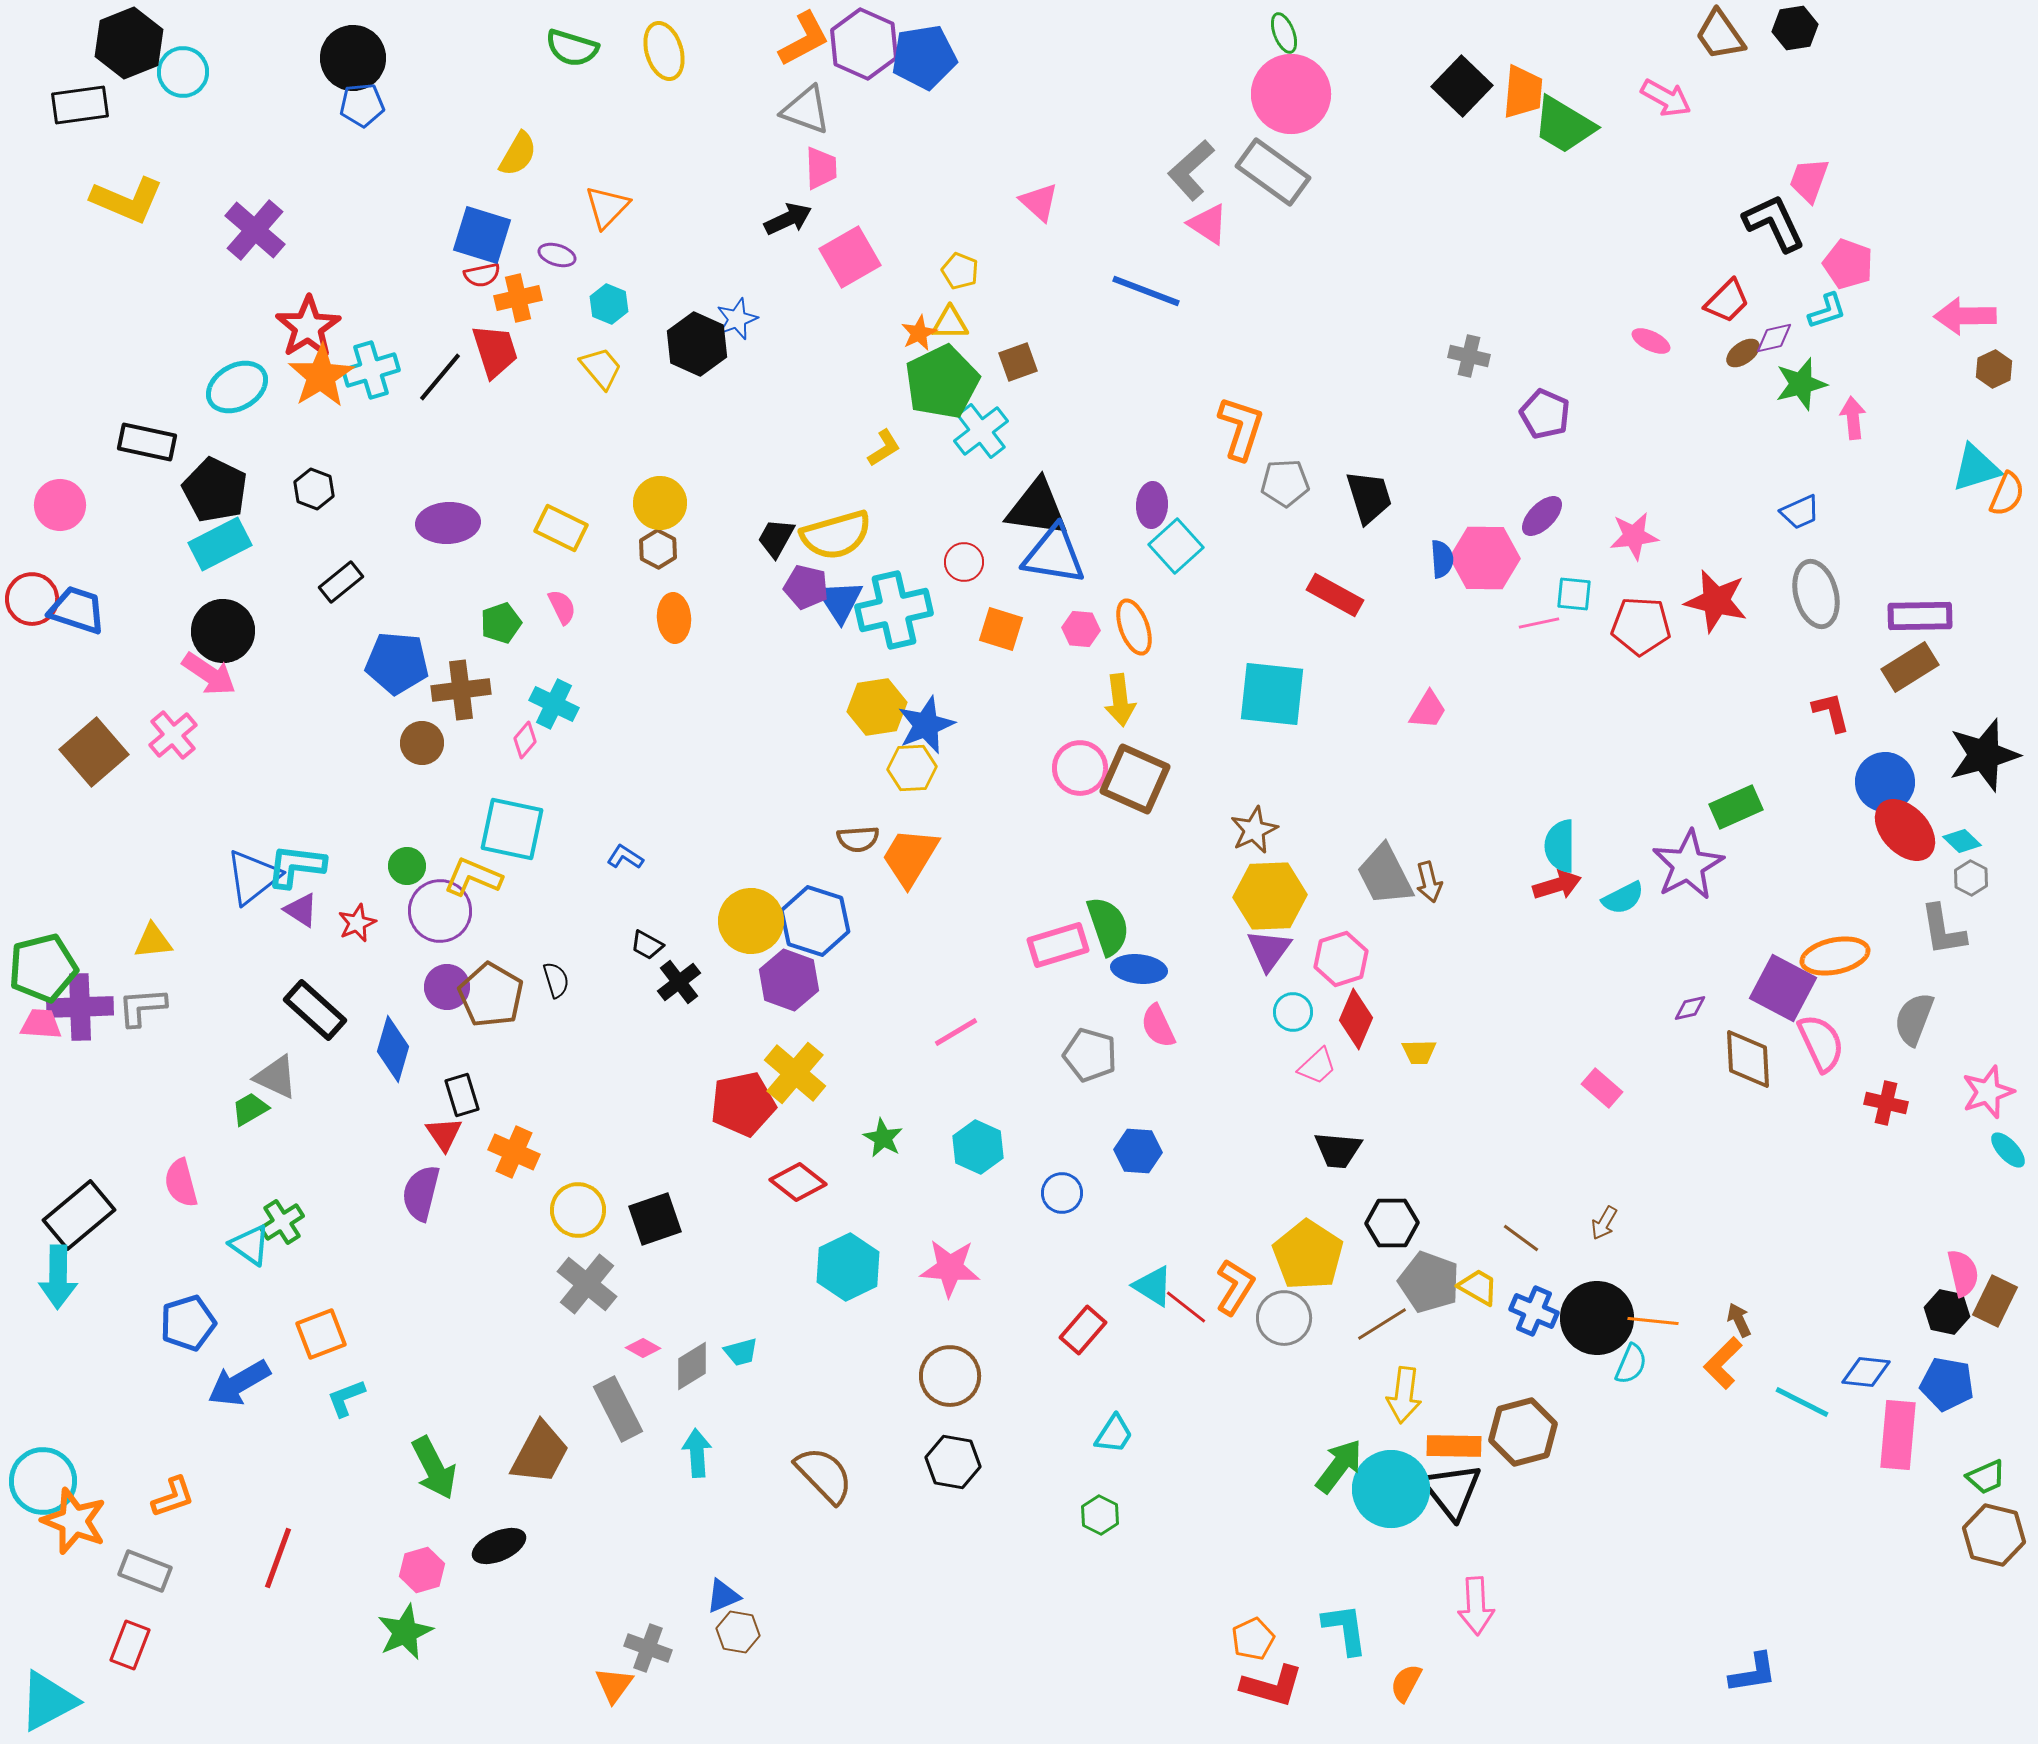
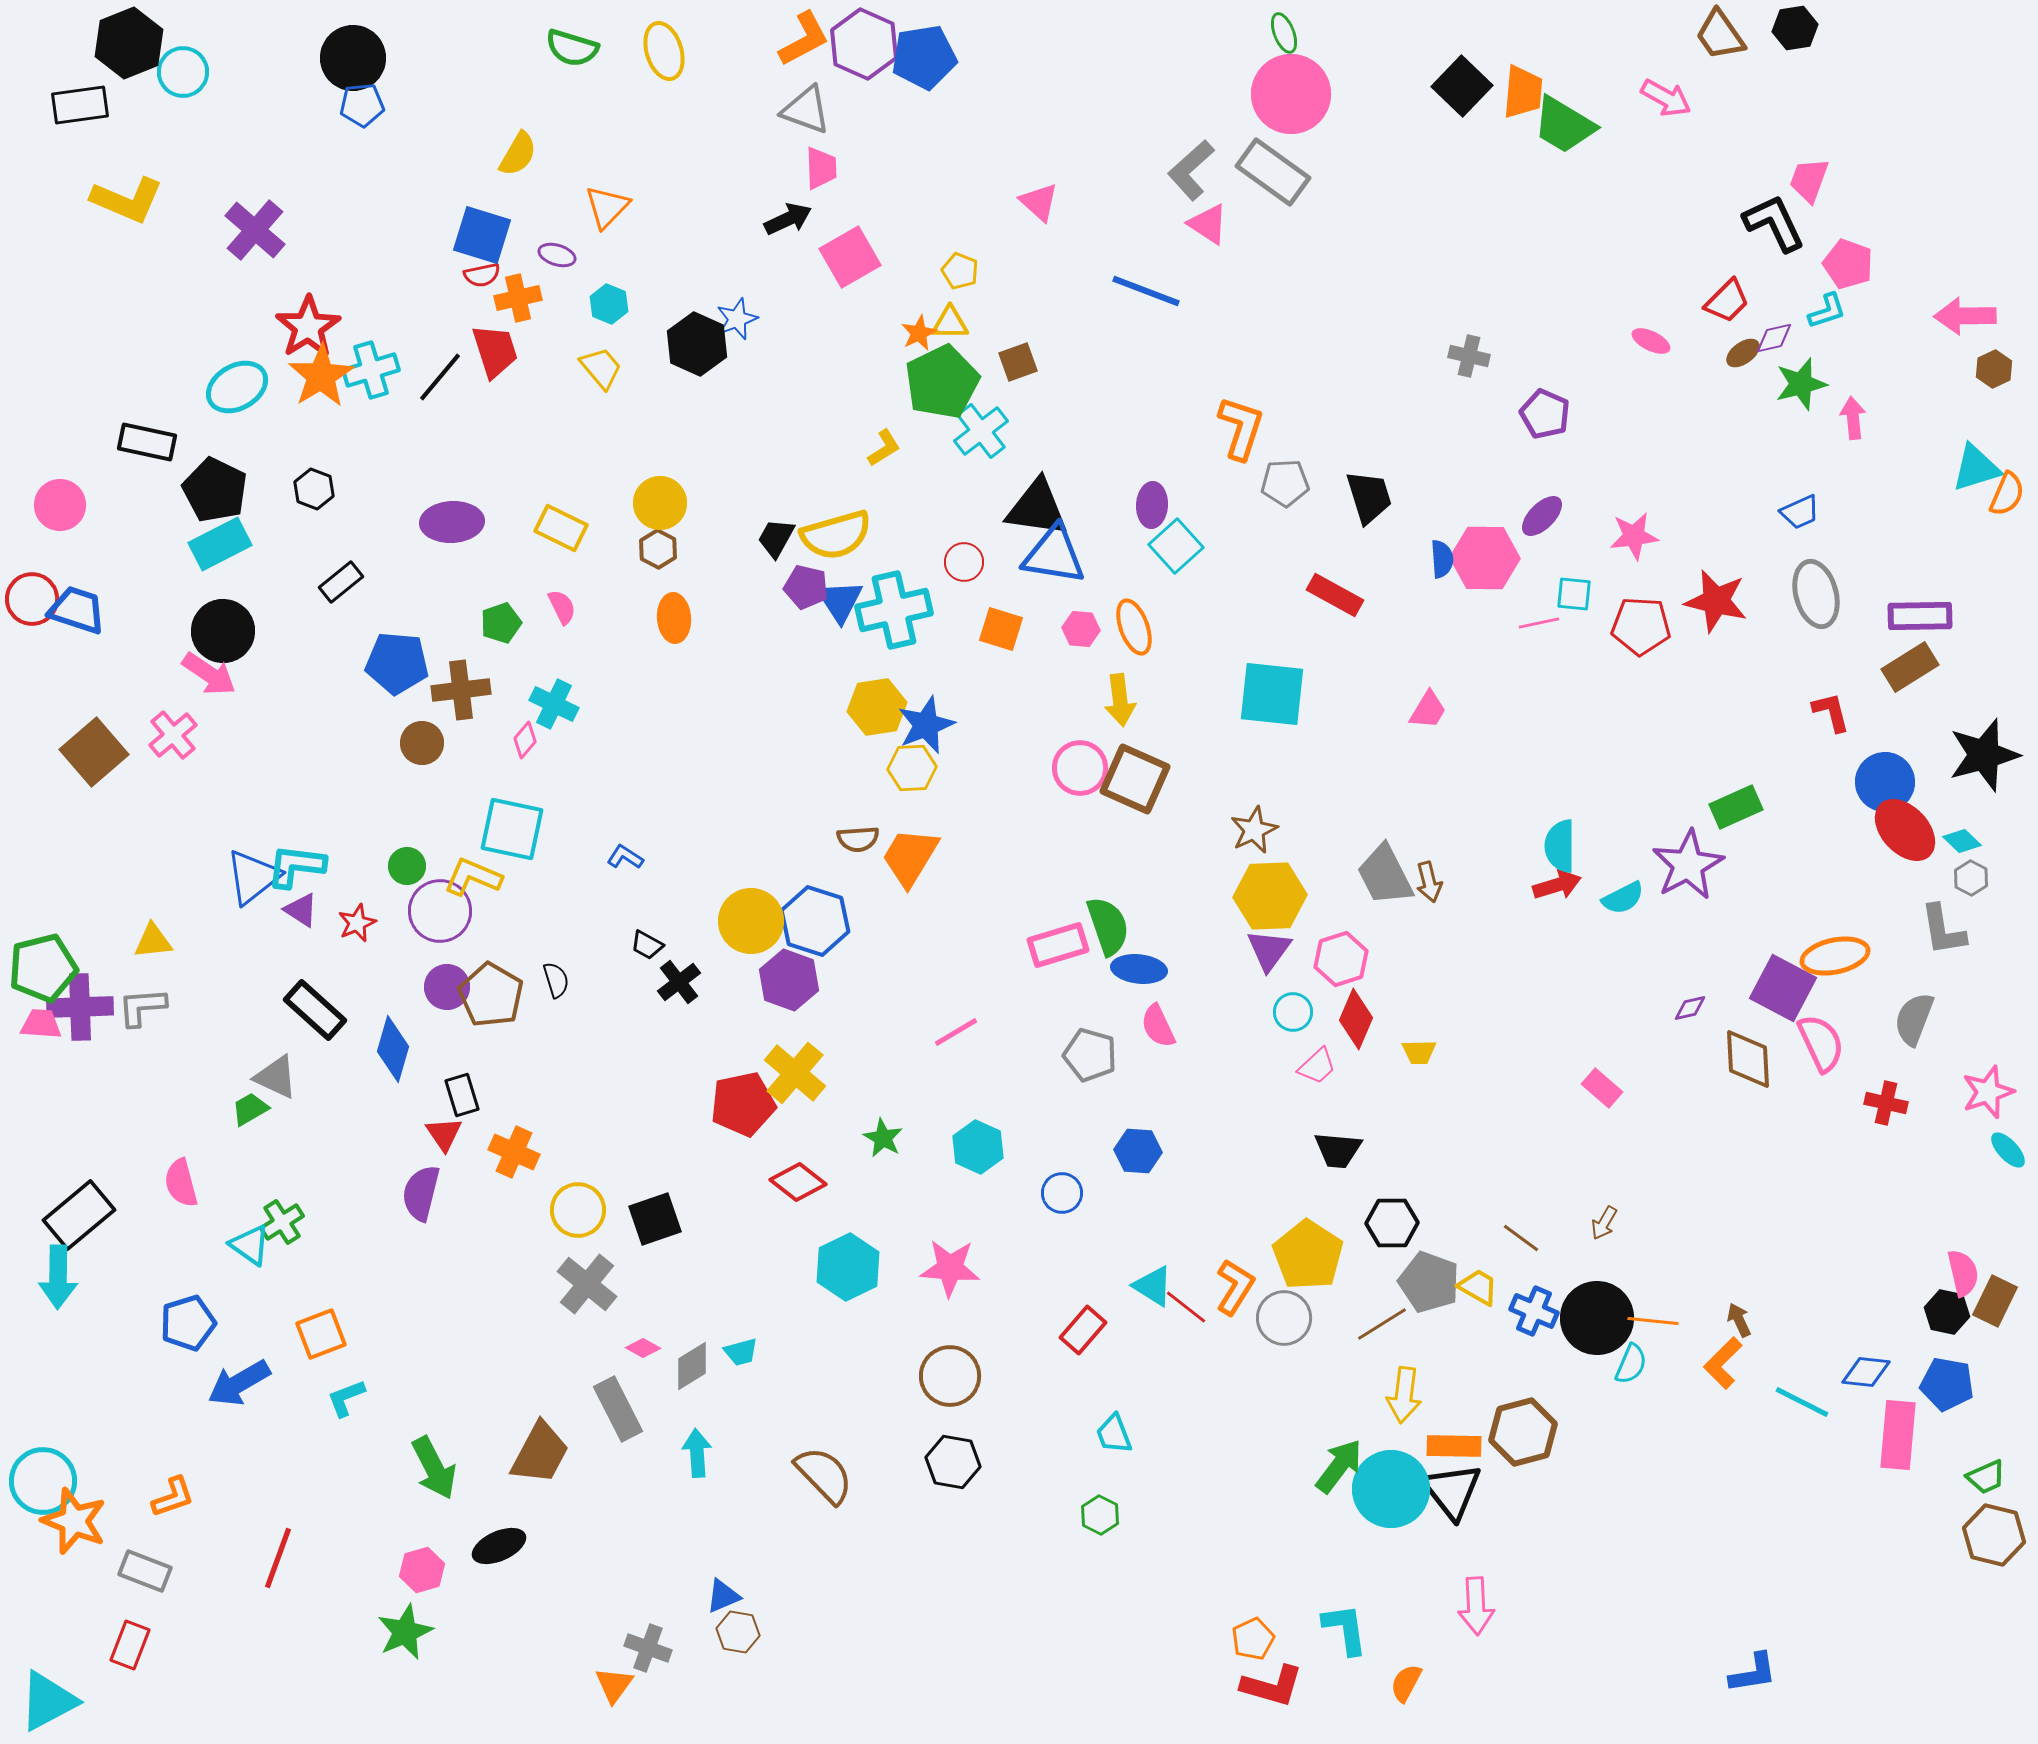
purple ellipse at (448, 523): moved 4 px right, 1 px up
cyan trapezoid at (1114, 1434): rotated 126 degrees clockwise
